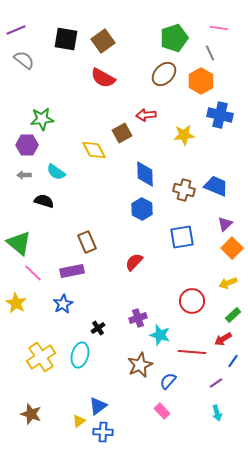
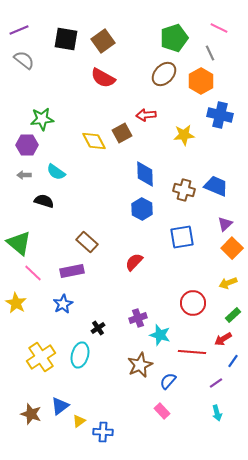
pink line at (219, 28): rotated 18 degrees clockwise
purple line at (16, 30): moved 3 px right
yellow diamond at (94, 150): moved 9 px up
brown rectangle at (87, 242): rotated 25 degrees counterclockwise
red circle at (192, 301): moved 1 px right, 2 px down
blue triangle at (98, 406): moved 38 px left
